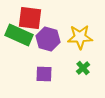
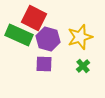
red square: moved 4 px right; rotated 20 degrees clockwise
yellow star: rotated 15 degrees counterclockwise
green cross: moved 2 px up
purple square: moved 10 px up
